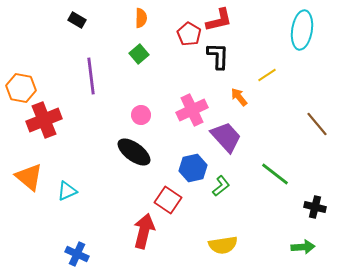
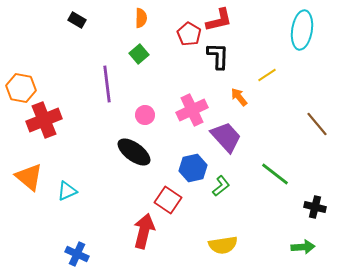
purple line: moved 16 px right, 8 px down
pink circle: moved 4 px right
